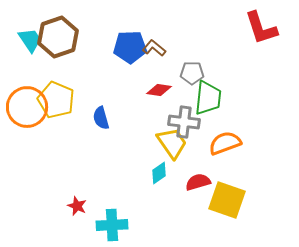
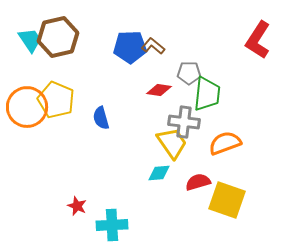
red L-shape: moved 3 px left, 12 px down; rotated 51 degrees clockwise
brown hexagon: rotated 6 degrees clockwise
brown L-shape: moved 1 px left, 2 px up
gray pentagon: moved 3 px left
green trapezoid: moved 1 px left, 4 px up
cyan diamond: rotated 30 degrees clockwise
